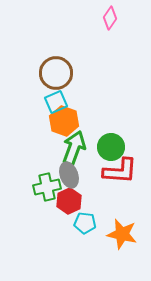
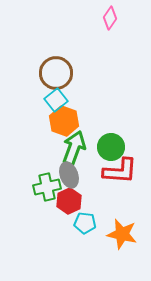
cyan square: moved 2 px up; rotated 15 degrees counterclockwise
